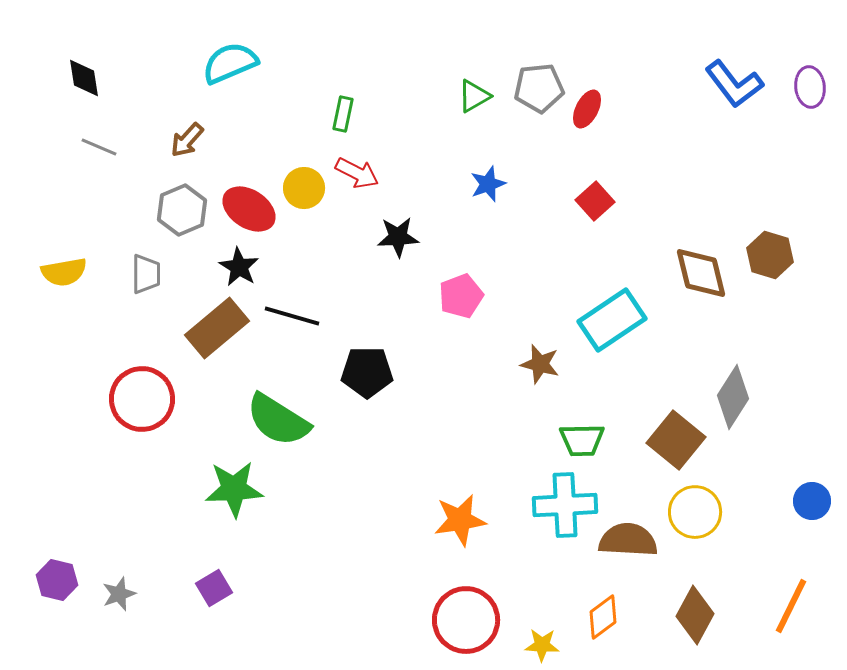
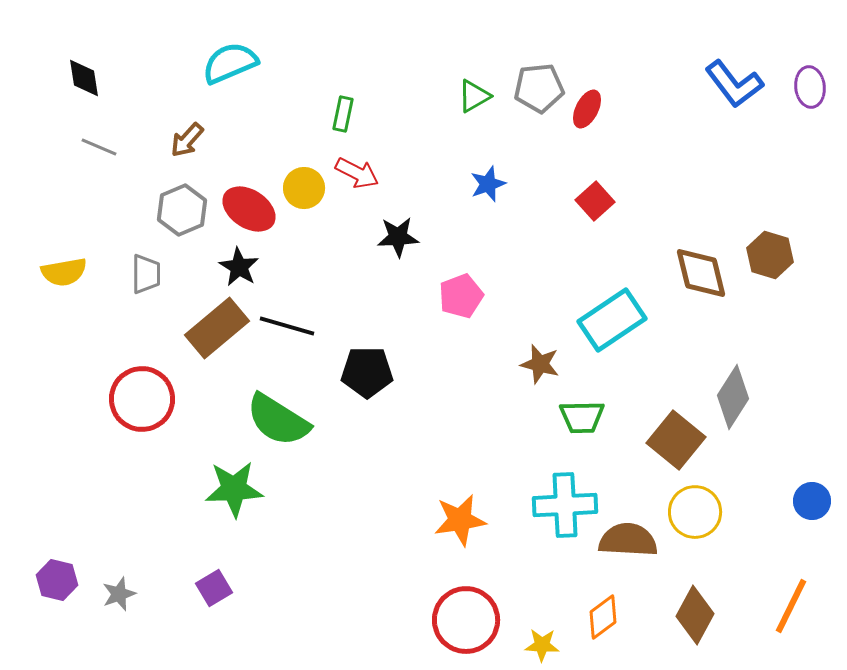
black line at (292, 316): moved 5 px left, 10 px down
green trapezoid at (582, 440): moved 23 px up
